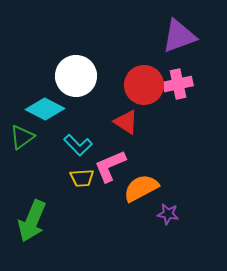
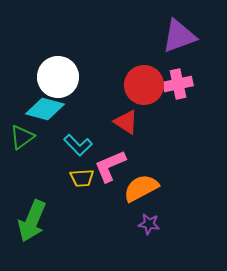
white circle: moved 18 px left, 1 px down
cyan diamond: rotated 12 degrees counterclockwise
purple star: moved 19 px left, 10 px down
